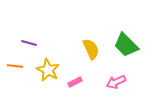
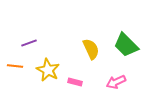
purple line: rotated 35 degrees counterclockwise
pink rectangle: rotated 40 degrees clockwise
